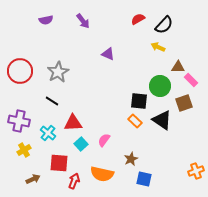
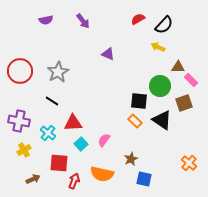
orange cross: moved 7 px left, 8 px up; rotated 28 degrees counterclockwise
